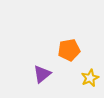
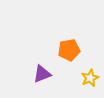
purple triangle: rotated 18 degrees clockwise
